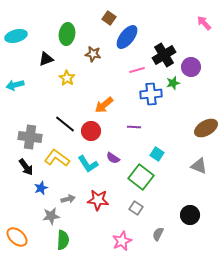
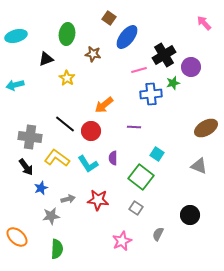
pink line: moved 2 px right
purple semicircle: rotated 56 degrees clockwise
green semicircle: moved 6 px left, 9 px down
